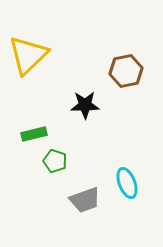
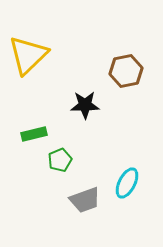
green pentagon: moved 5 px right, 1 px up; rotated 30 degrees clockwise
cyan ellipse: rotated 48 degrees clockwise
